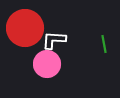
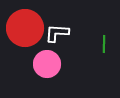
white L-shape: moved 3 px right, 7 px up
green line: rotated 12 degrees clockwise
